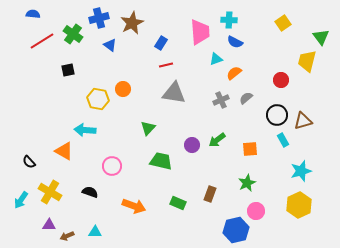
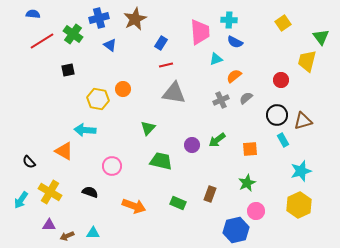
brown star at (132, 23): moved 3 px right, 4 px up
orange semicircle at (234, 73): moved 3 px down
cyan triangle at (95, 232): moved 2 px left, 1 px down
